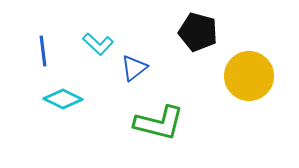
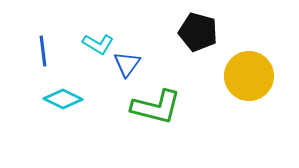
cyan L-shape: rotated 12 degrees counterclockwise
blue triangle: moved 7 px left, 4 px up; rotated 16 degrees counterclockwise
green L-shape: moved 3 px left, 16 px up
